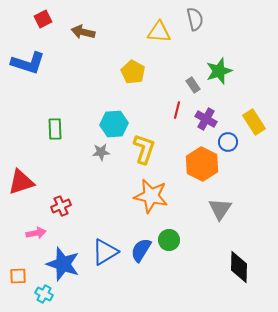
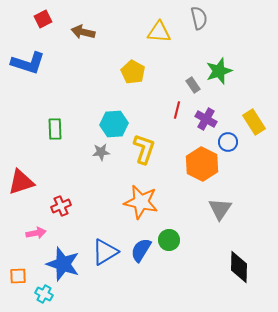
gray semicircle: moved 4 px right, 1 px up
orange star: moved 10 px left, 6 px down
